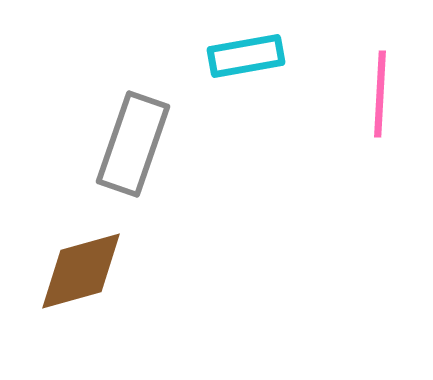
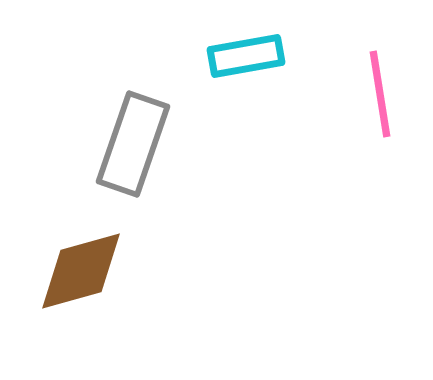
pink line: rotated 12 degrees counterclockwise
